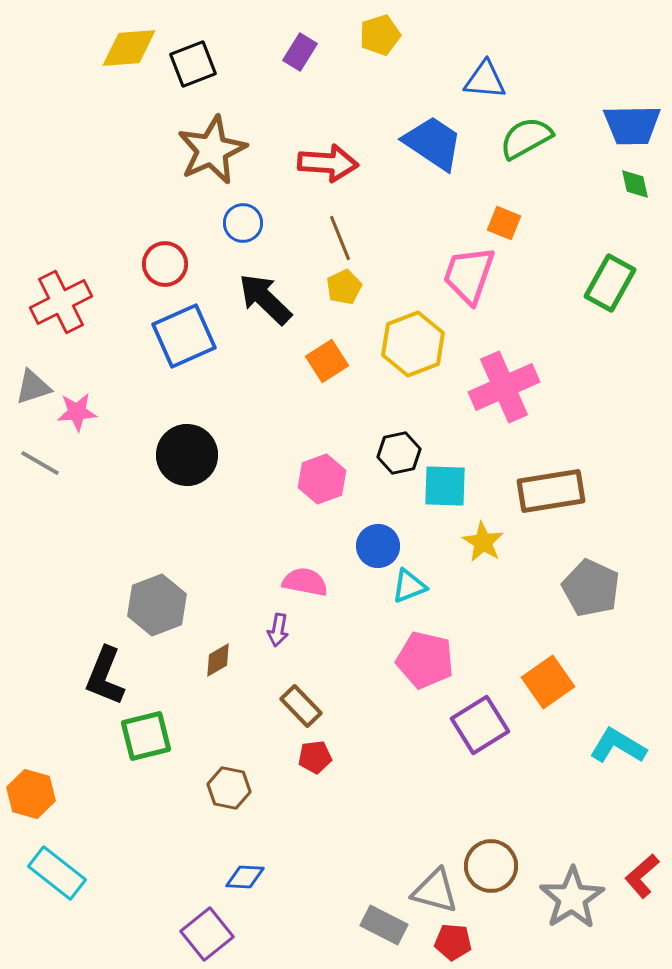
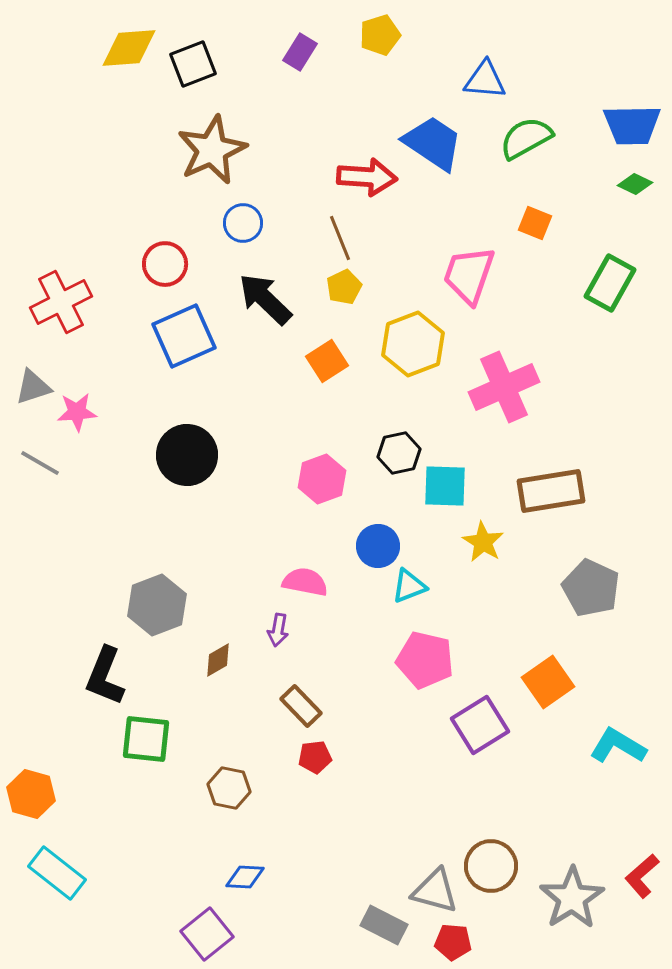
red arrow at (328, 163): moved 39 px right, 14 px down
green diamond at (635, 184): rotated 52 degrees counterclockwise
orange square at (504, 223): moved 31 px right
green square at (146, 736): moved 3 px down; rotated 20 degrees clockwise
